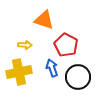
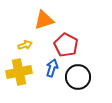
orange triangle: rotated 35 degrees counterclockwise
yellow arrow: rotated 24 degrees counterclockwise
blue arrow: rotated 36 degrees clockwise
